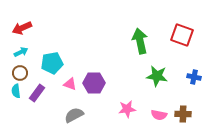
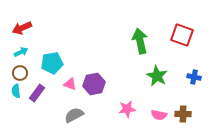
green star: rotated 20 degrees clockwise
purple hexagon: moved 1 px down; rotated 10 degrees counterclockwise
